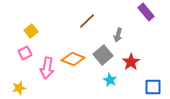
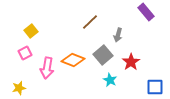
brown line: moved 3 px right, 1 px down
orange diamond: moved 1 px down
blue square: moved 2 px right
